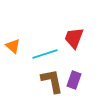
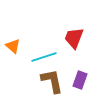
cyan line: moved 1 px left, 3 px down
purple rectangle: moved 6 px right
